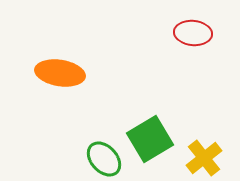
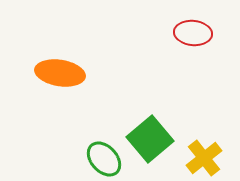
green square: rotated 9 degrees counterclockwise
